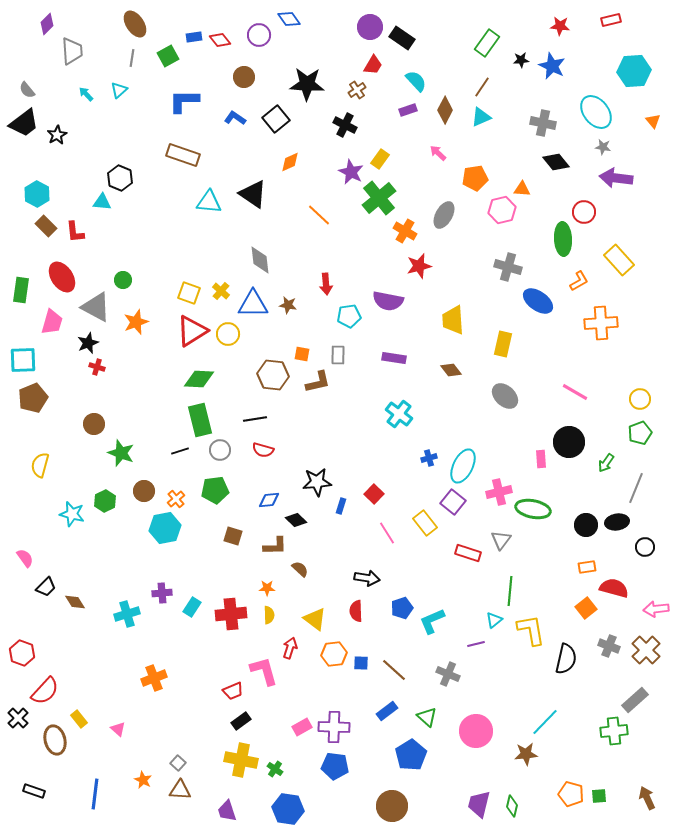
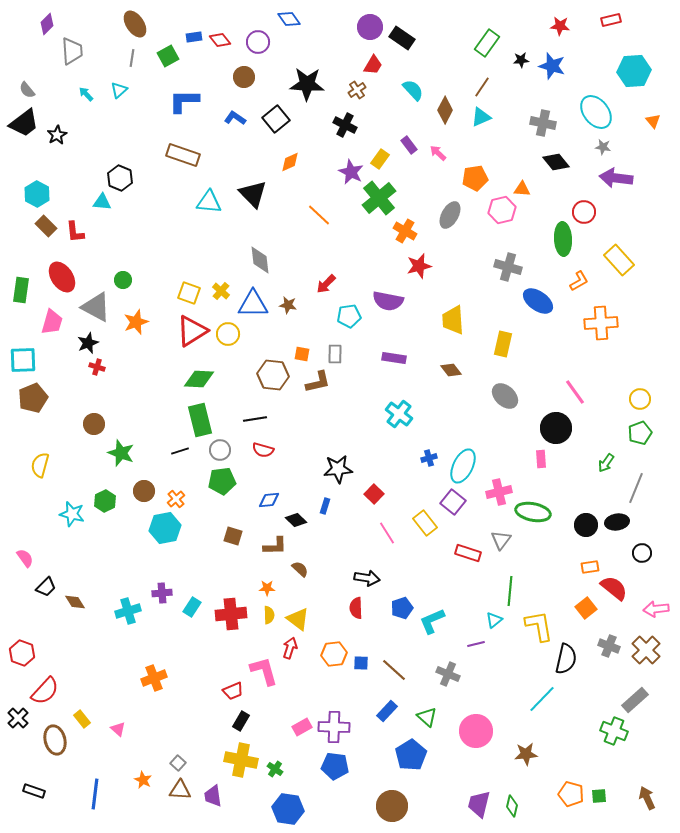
purple circle at (259, 35): moved 1 px left, 7 px down
blue star at (552, 66): rotated 8 degrees counterclockwise
cyan semicircle at (416, 81): moved 3 px left, 9 px down
purple rectangle at (408, 110): moved 1 px right, 35 px down; rotated 72 degrees clockwise
black triangle at (253, 194): rotated 12 degrees clockwise
gray ellipse at (444, 215): moved 6 px right
red arrow at (326, 284): rotated 50 degrees clockwise
gray rectangle at (338, 355): moved 3 px left, 1 px up
pink line at (575, 392): rotated 24 degrees clockwise
black circle at (569, 442): moved 13 px left, 14 px up
black star at (317, 482): moved 21 px right, 13 px up
green pentagon at (215, 490): moved 7 px right, 9 px up
blue rectangle at (341, 506): moved 16 px left
green ellipse at (533, 509): moved 3 px down
black circle at (645, 547): moved 3 px left, 6 px down
orange rectangle at (587, 567): moved 3 px right
red semicircle at (614, 588): rotated 24 degrees clockwise
red semicircle at (356, 611): moved 3 px up
cyan cross at (127, 614): moved 1 px right, 3 px up
yellow triangle at (315, 619): moved 17 px left
yellow L-shape at (531, 630): moved 8 px right, 4 px up
blue rectangle at (387, 711): rotated 10 degrees counterclockwise
yellow rectangle at (79, 719): moved 3 px right
black rectangle at (241, 721): rotated 24 degrees counterclockwise
cyan line at (545, 722): moved 3 px left, 23 px up
green cross at (614, 731): rotated 28 degrees clockwise
purple trapezoid at (227, 811): moved 14 px left, 15 px up; rotated 10 degrees clockwise
